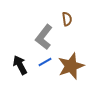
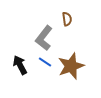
gray L-shape: moved 1 px down
blue line: rotated 64 degrees clockwise
